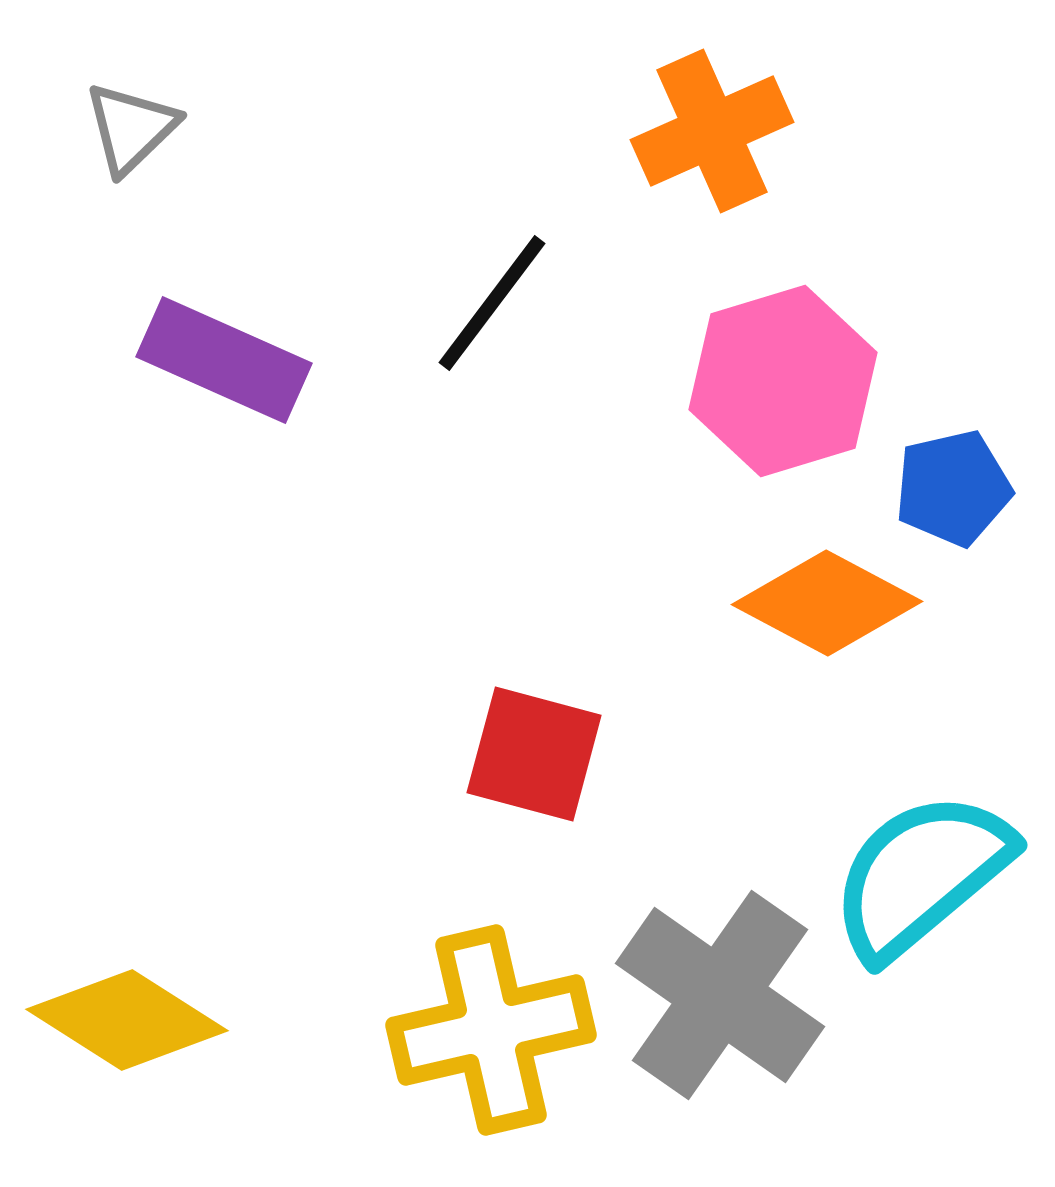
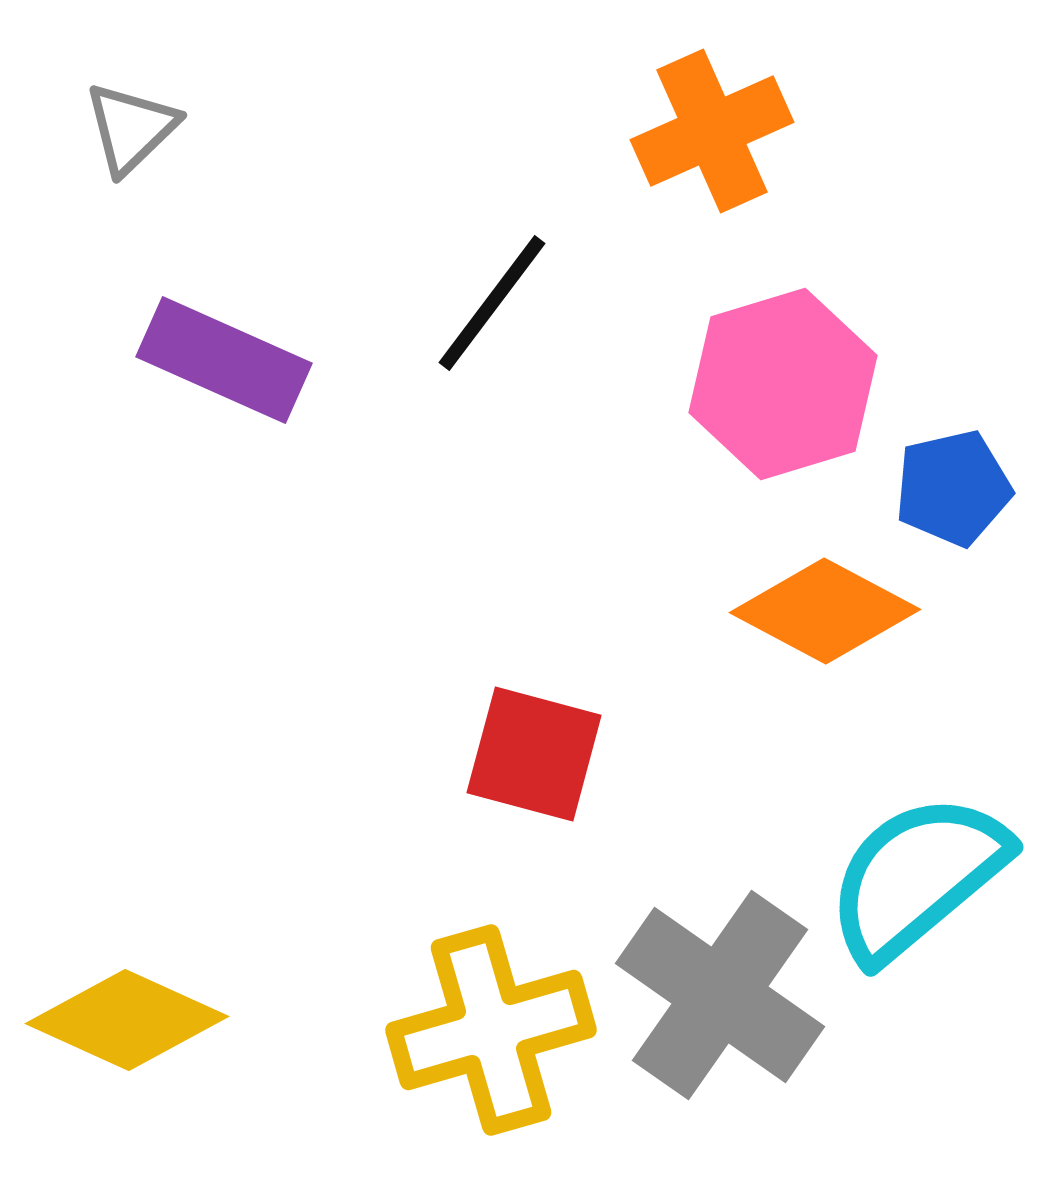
pink hexagon: moved 3 px down
orange diamond: moved 2 px left, 8 px down
cyan semicircle: moved 4 px left, 2 px down
yellow diamond: rotated 8 degrees counterclockwise
yellow cross: rotated 3 degrees counterclockwise
